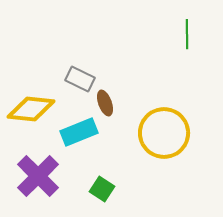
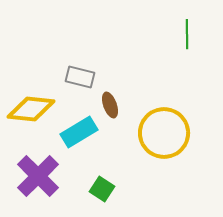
gray rectangle: moved 2 px up; rotated 12 degrees counterclockwise
brown ellipse: moved 5 px right, 2 px down
cyan rectangle: rotated 9 degrees counterclockwise
